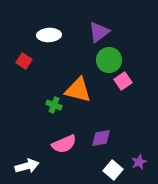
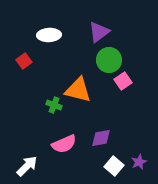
red square: rotated 21 degrees clockwise
white arrow: rotated 30 degrees counterclockwise
white square: moved 1 px right, 4 px up
